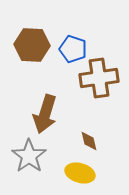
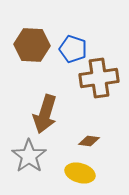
brown diamond: rotated 70 degrees counterclockwise
